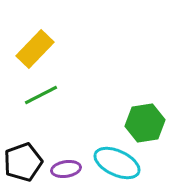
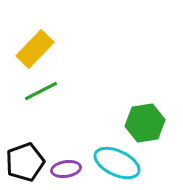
green line: moved 4 px up
black pentagon: moved 2 px right
